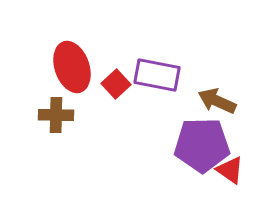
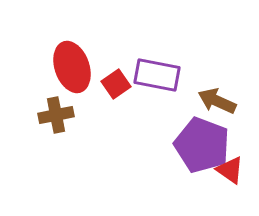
red square: rotated 8 degrees clockwise
brown cross: rotated 12 degrees counterclockwise
purple pentagon: rotated 22 degrees clockwise
